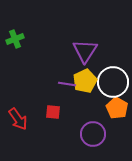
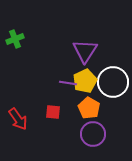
purple line: moved 1 px right, 1 px up
orange pentagon: moved 28 px left
